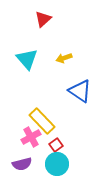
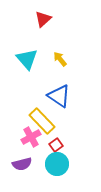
yellow arrow: moved 4 px left, 1 px down; rotated 70 degrees clockwise
blue triangle: moved 21 px left, 5 px down
